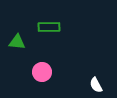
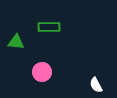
green triangle: moved 1 px left
